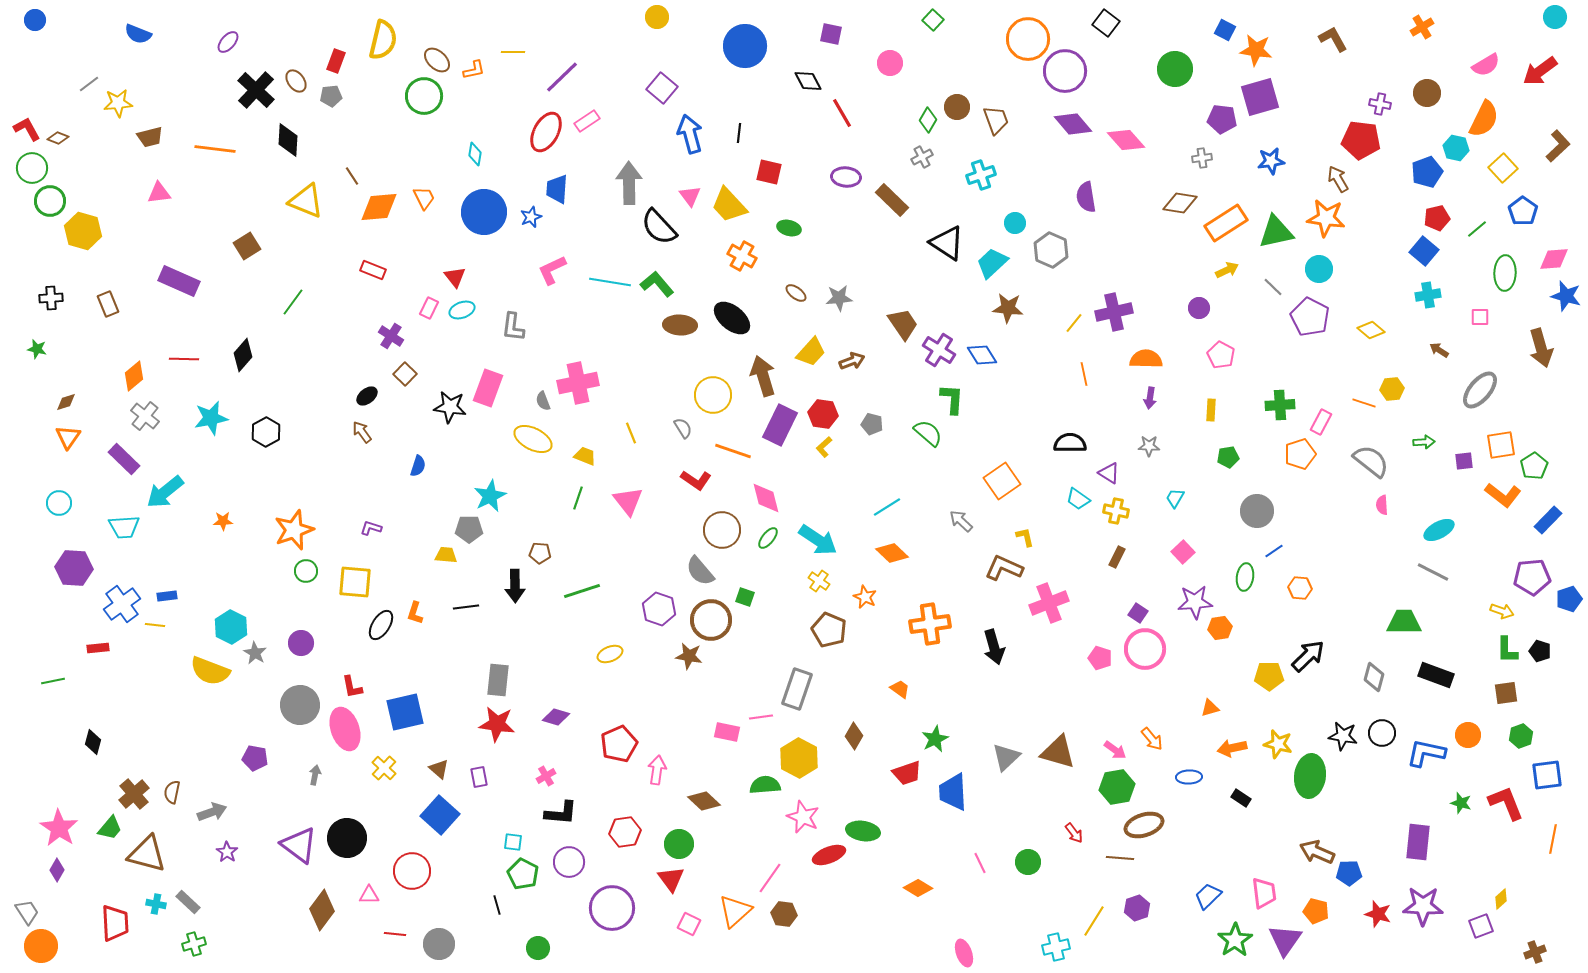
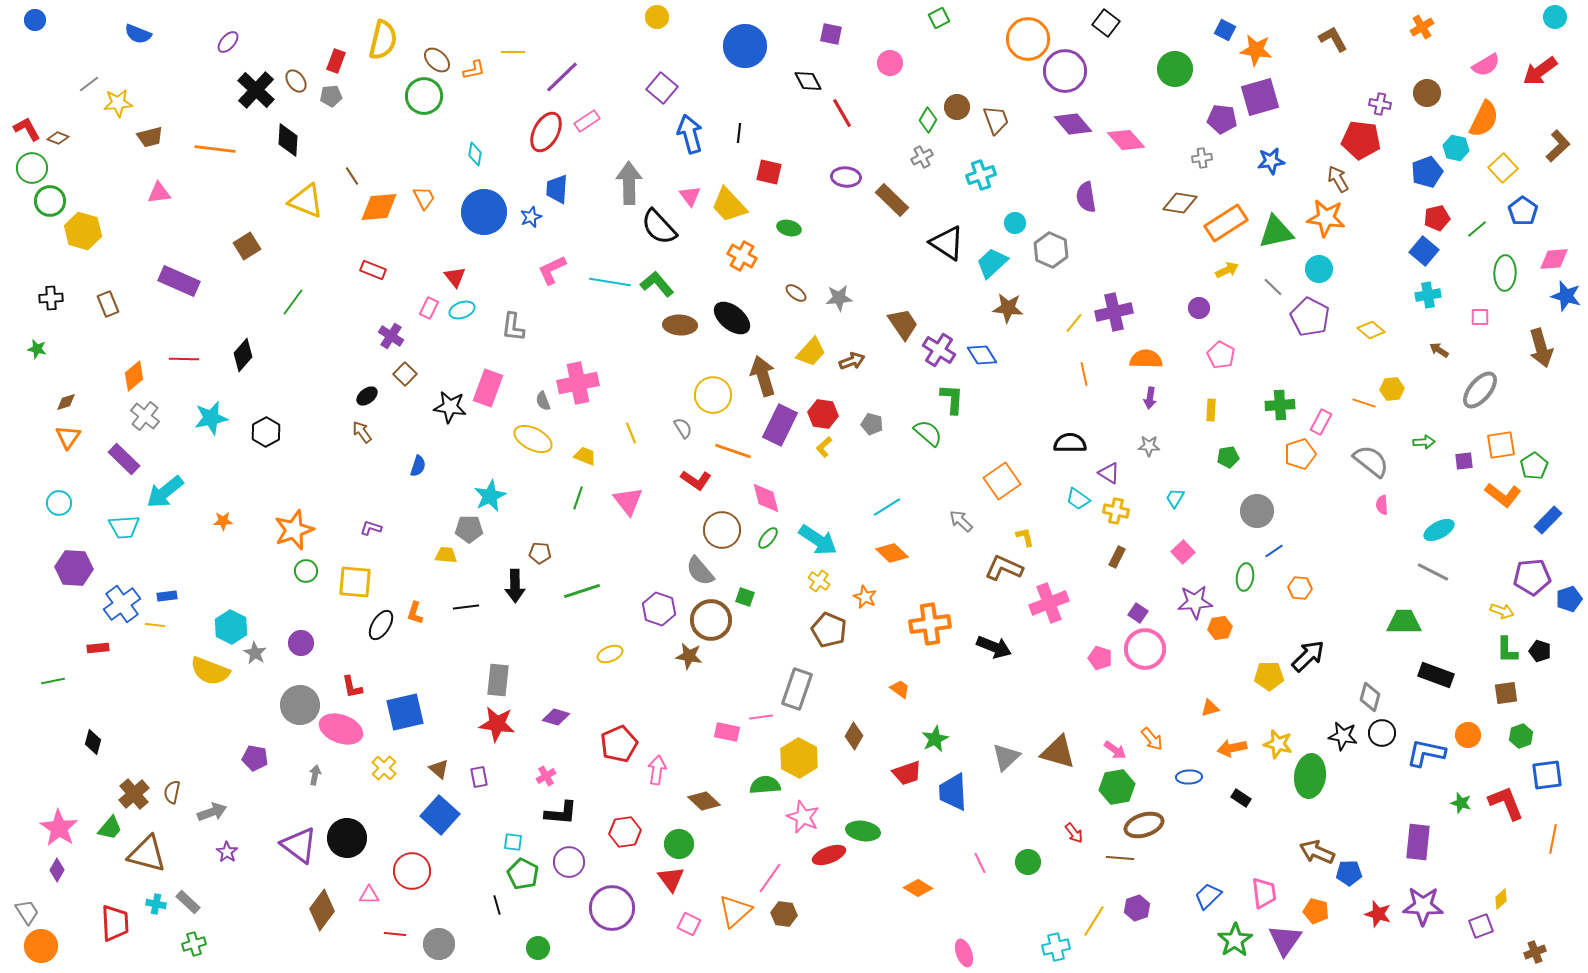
green square at (933, 20): moved 6 px right, 2 px up; rotated 20 degrees clockwise
black arrow at (994, 647): rotated 52 degrees counterclockwise
gray diamond at (1374, 677): moved 4 px left, 20 px down
pink ellipse at (345, 729): moved 4 px left; rotated 51 degrees counterclockwise
